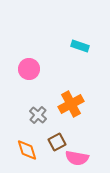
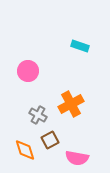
pink circle: moved 1 px left, 2 px down
gray cross: rotated 12 degrees counterclockwise
brown square: moved 7 px left, 2 px up
orange diamond: moved 2 px left
